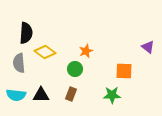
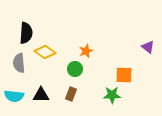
orange square: moved 4 px down
cyan semicircle: moved 2 px left, 1 px down
